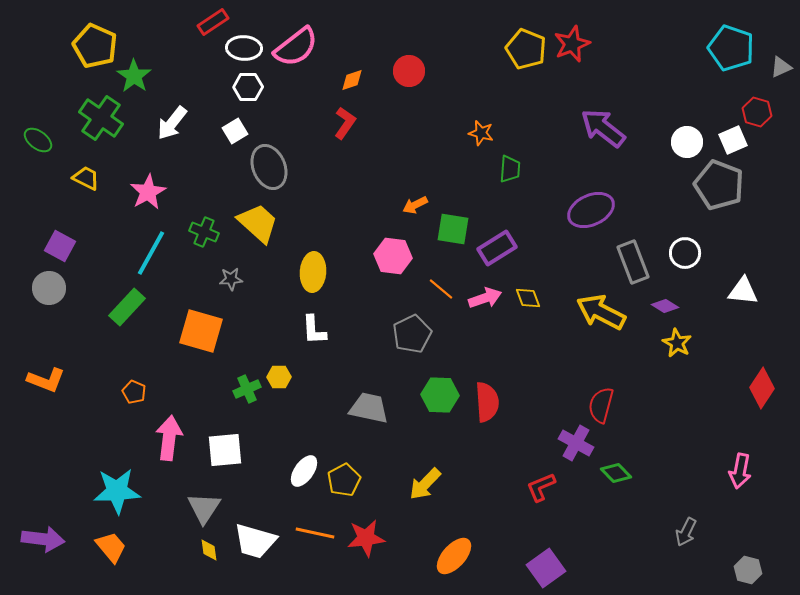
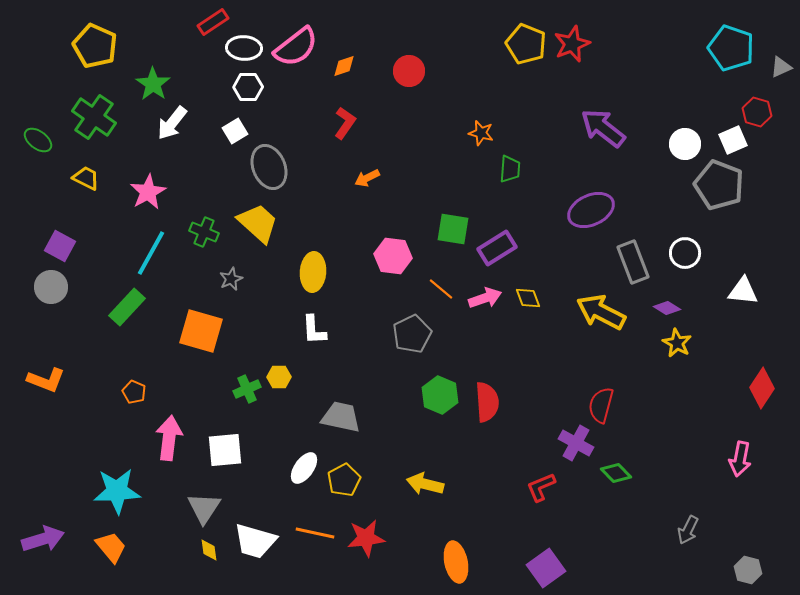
yellow pentagon at (526, 49): moved 5 px up
green star at (134, 76): moved 19 px right, 8 px down
orange diamond at (352, 80): moved 8 px left, 14 px up
green cross at (101, 118): moved 7 px left, 1 px up
white circle at (687, 142): moved 2 px left, 2 px down
orange arrow at (415, 205): moved 48 px left, 27 px up
gray star at (231, 279): rotated 20 degrees counterclockwise
gray circle at (49, 288): moved 2 px right, 1 px up
purple diamond at (665, 306): moved 2 px right, 2 px down
green hexagon at (440, 395): rotated 21 degrees clockwise
gray trapezoid at (369, 408): moved 28 px left, 9 px down
white ellipse at (304, 471): moved 3 px up
pink arrow at (740, 471): moved 12 px up
yellow arrow at (425, 484): rotated 60 degrees clockwise
gray arrow at (686, 532): moved 2 px right, 2 px up
purple arrow at (43, 539): rotated 24 degrees counterclockwise
orange ellipse at (454, 556): moved 2 px right, 6 px down; rotated 54 degrees counterclockwise
